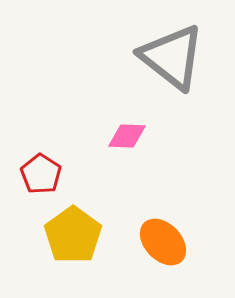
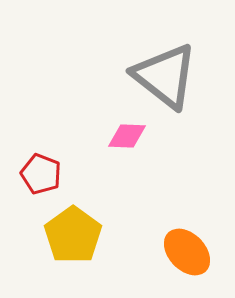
gray triangle: moved 7 px left, 19 px down
red pentagon: rotated 12 degrees counterclockwise
orange ellipse: moved 24 px right, 10 px down
